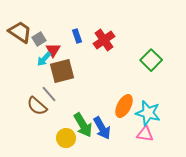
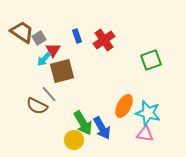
brown trapezoid: moved 2 px right
gray square: moved 1 px up
green square: rotated 25 degrees clockwise
brown semicircle: rotated 15 degrees counterclockwise
green arrow: moved 2 px up
yellow circle: moved 8 px right, 2 px down
